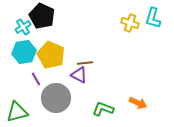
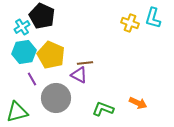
cyan cross: moved 1 px left
purple line: moved 4 px left
